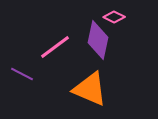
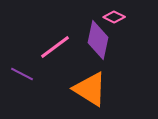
orange triangle: rotated 9 degrees clockwise
